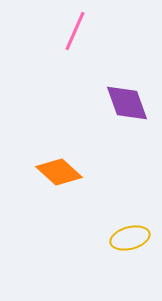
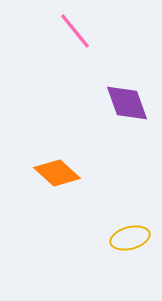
pink line: rotated 63 degrees counterclockwise
orange diamond: moved 2 px left, 1 px down
